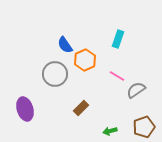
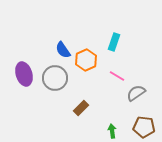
cyan rectangle: moved 4 px left, 3 px down
blue semicircle: moved 2 px left, 5 px down
orange hexagon: moved 1 px right
gray circle: moved 4 px down
gray semicircle: moved 3 px down
purple ellipse: moved 1 px left, 35 px up
brown pentagon: rotated 25 degrees clockwise
green arrow: moved 2 px right; rotated 96 degrees clockwise
